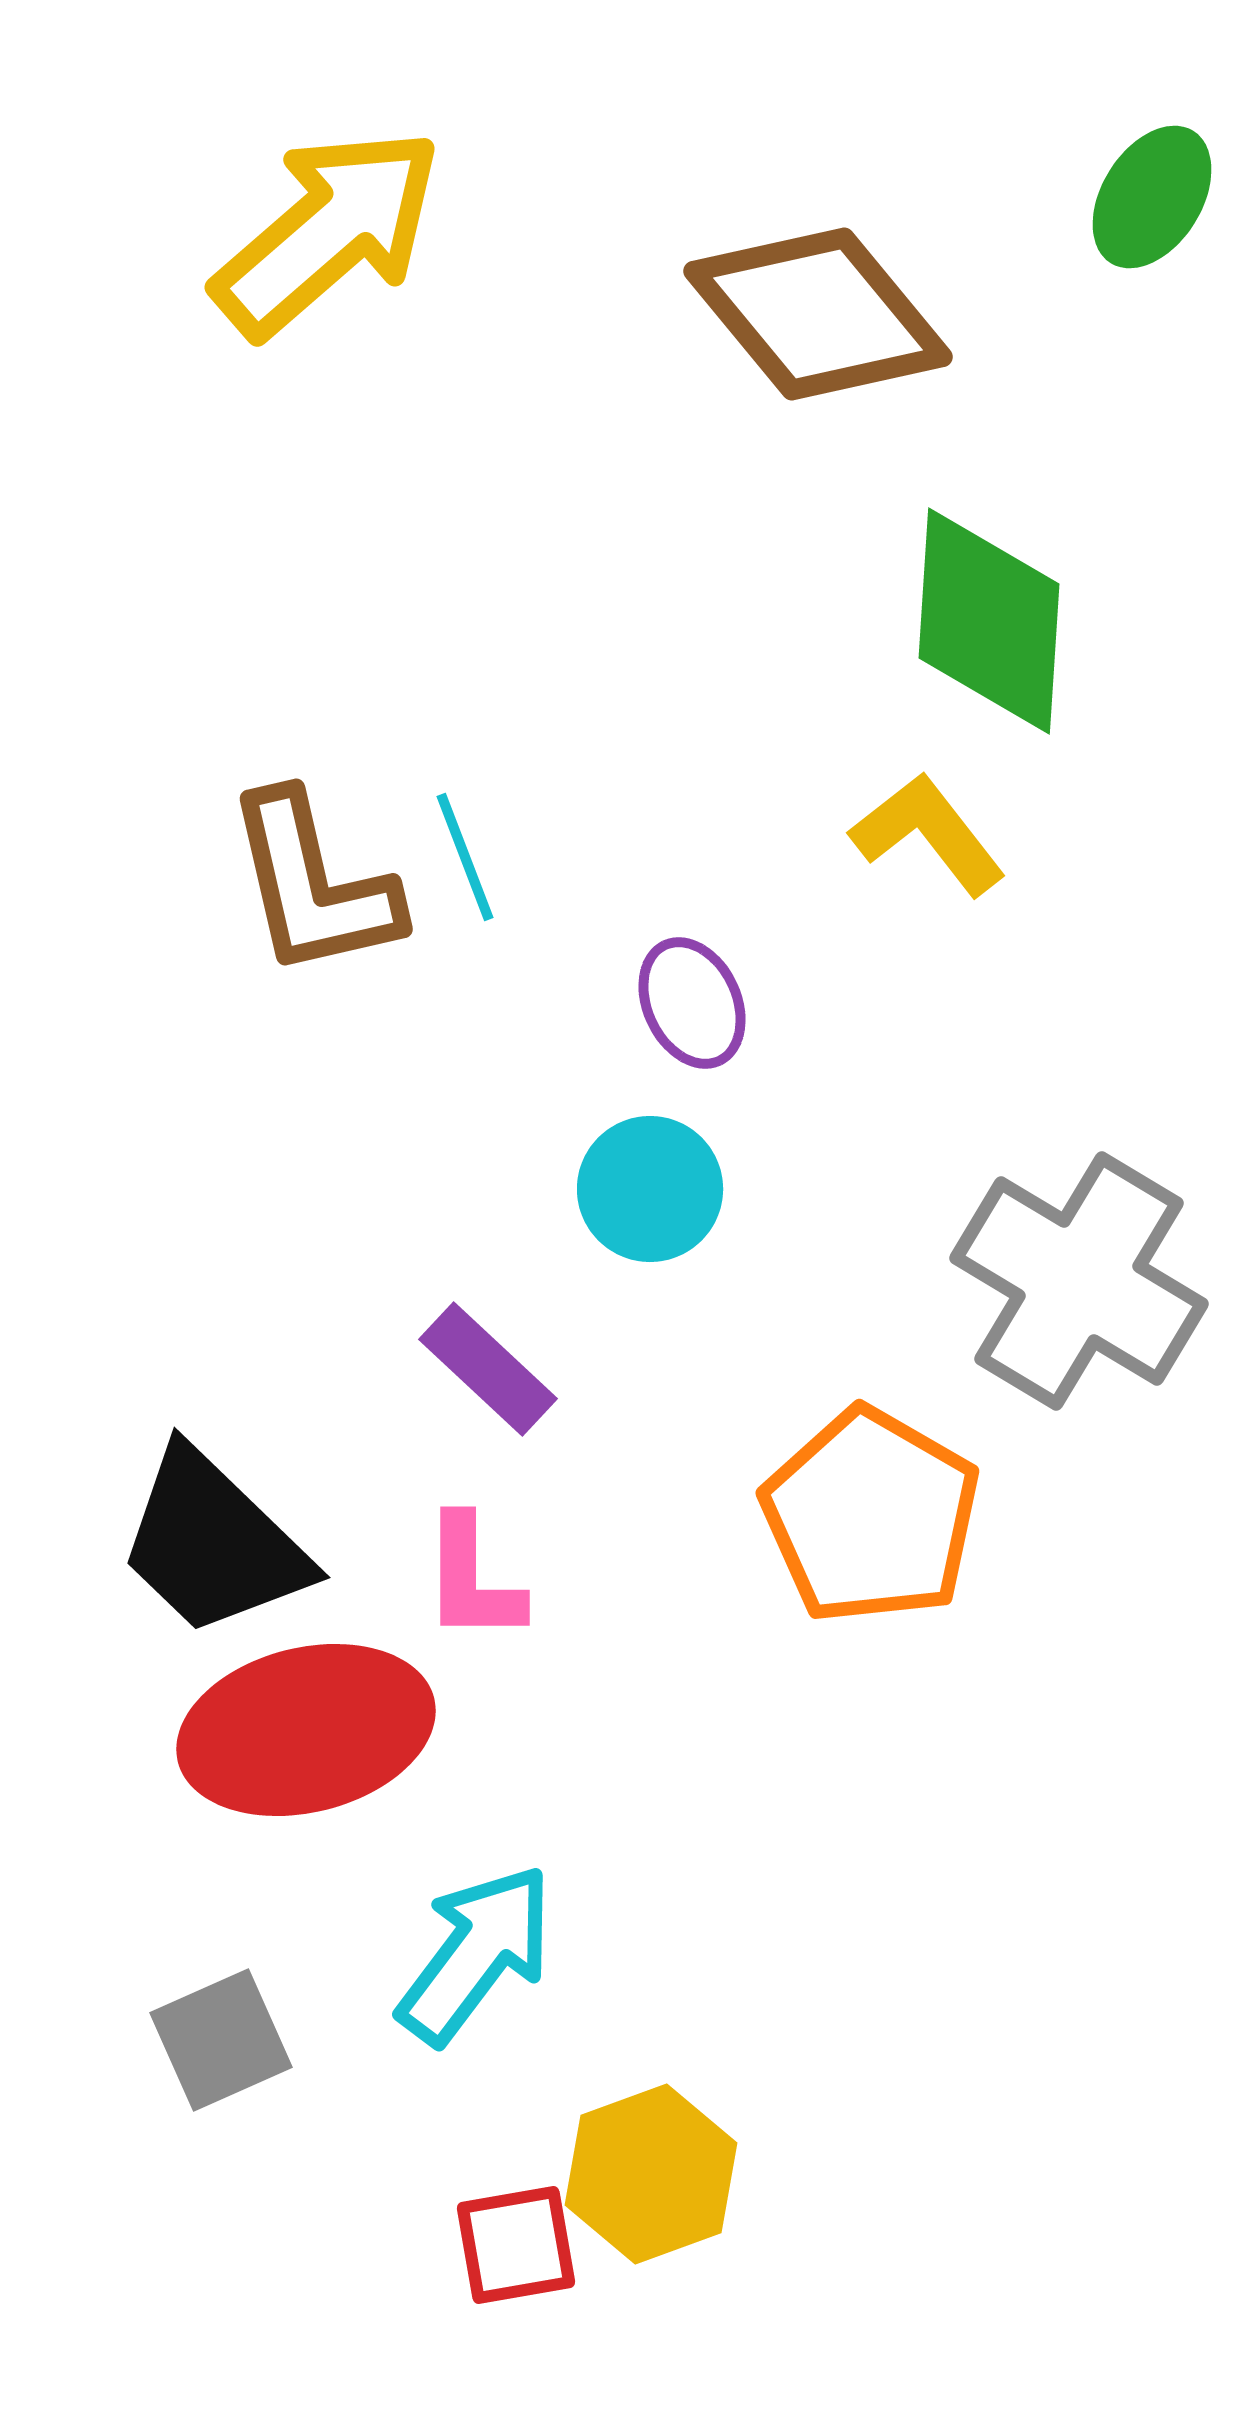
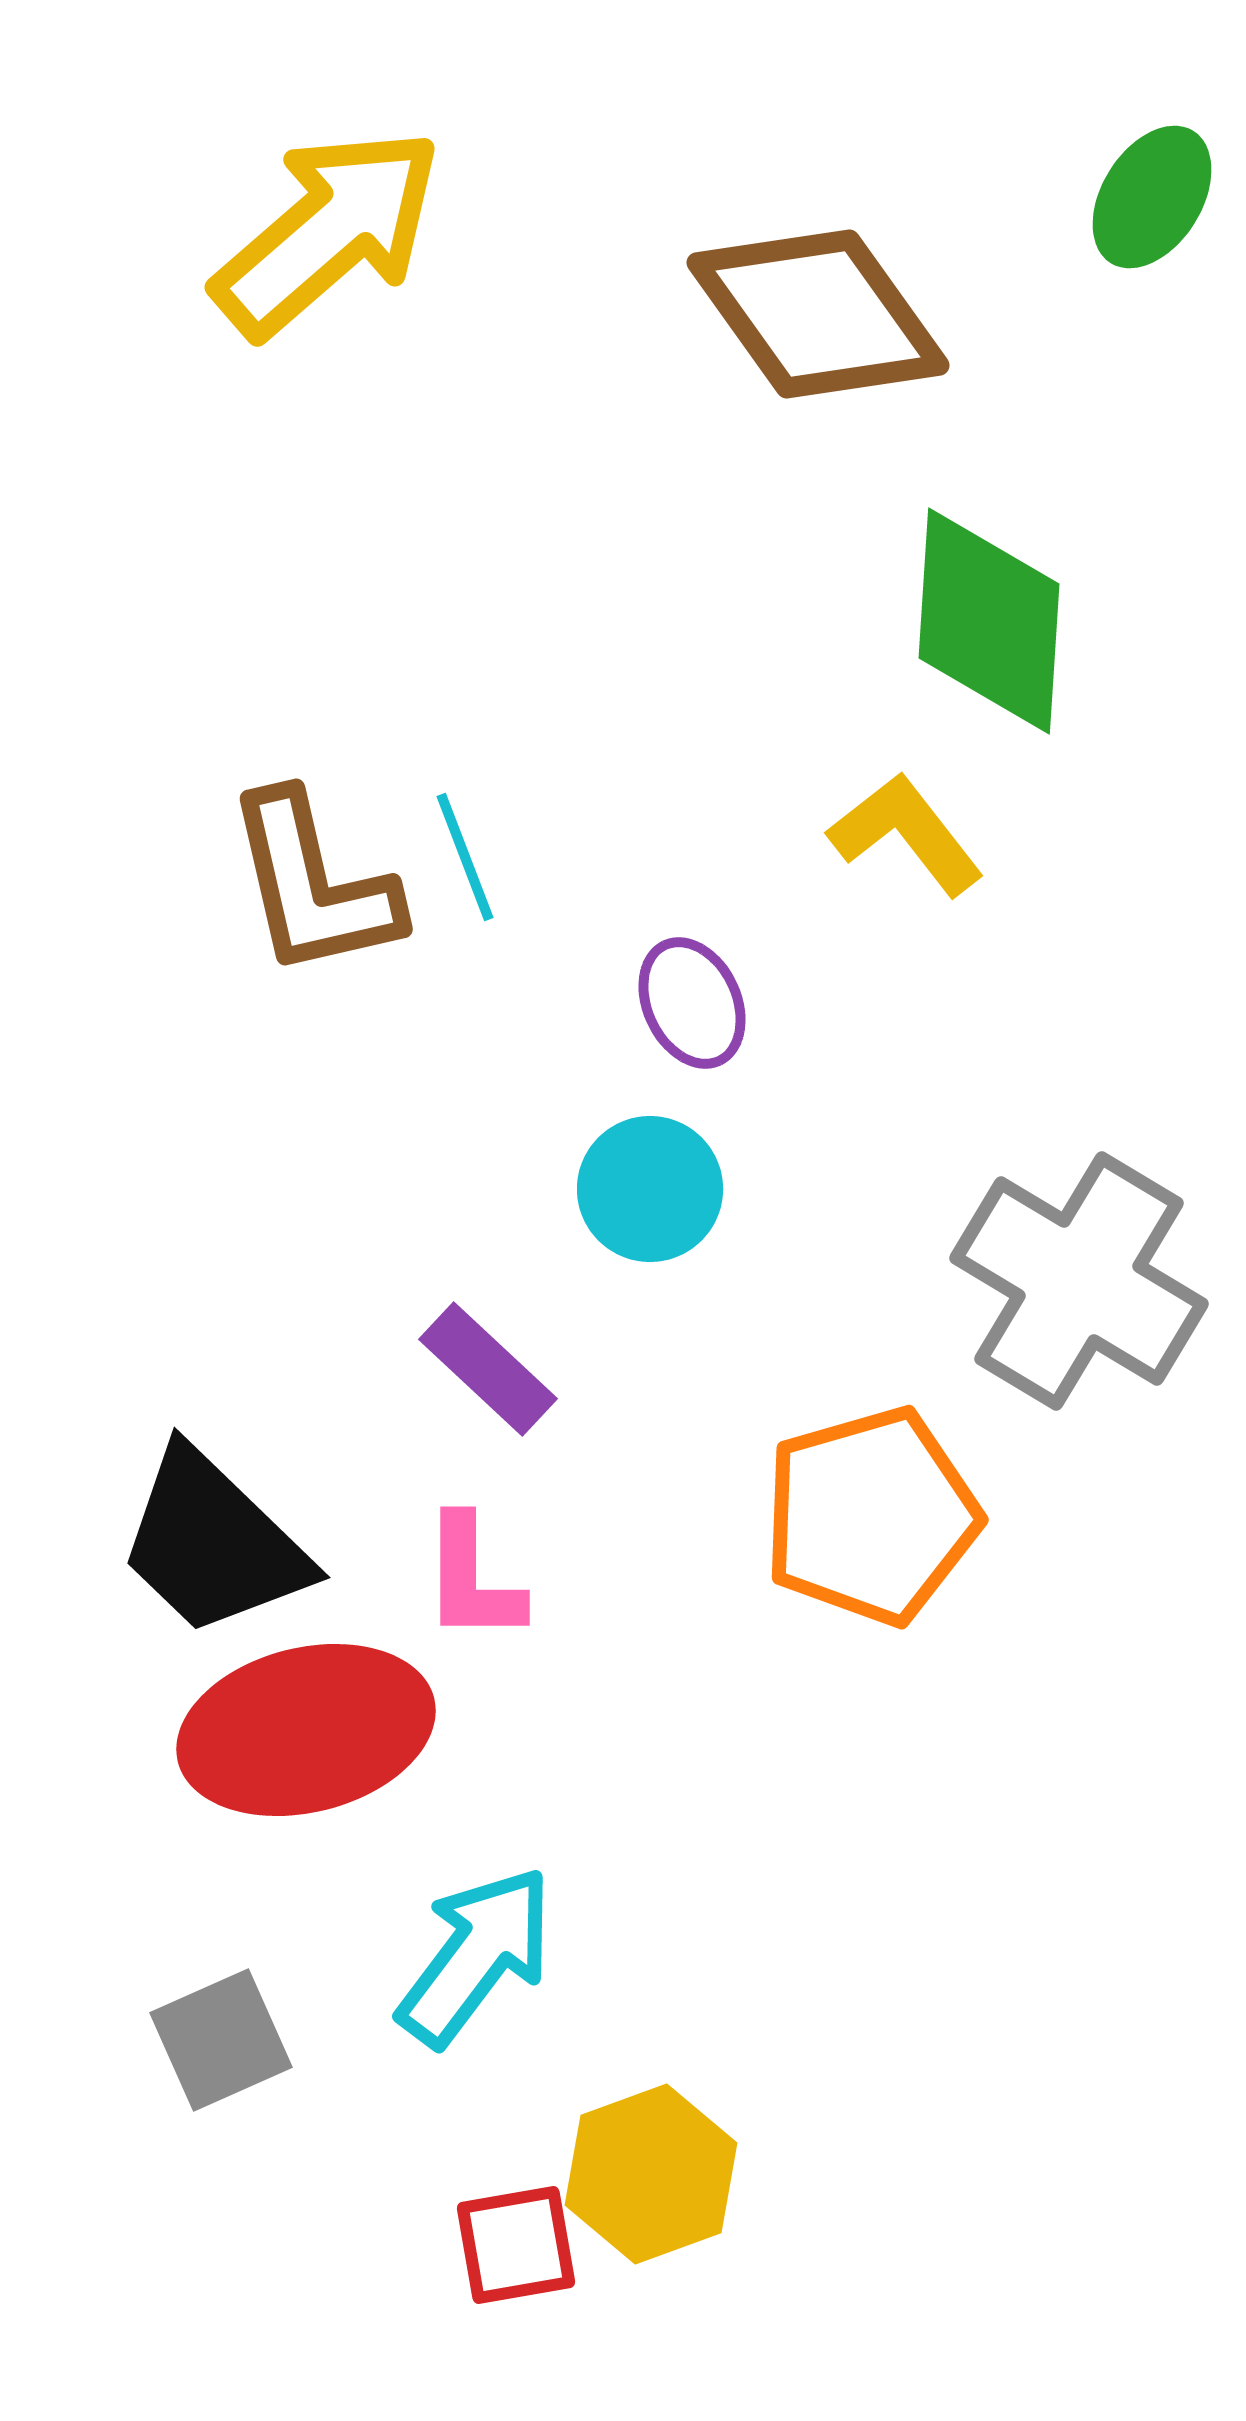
brown diamond: rotated 4 degrees clockwise
yellow L-shape: moved 22 px left
orange pentagon: rotated 26 degrees clockwise
cyan arrow: moved 2 px down
